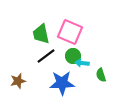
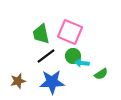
green semicircle: moved 1 px up; rotated 104 degrees counterclockwise
blue star: moved 10 px left, 1 px up
